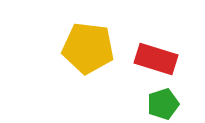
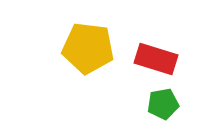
green pentagon: rotated 8 degrees clockwise
